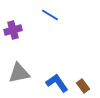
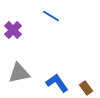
blue line: moved 1 px right, 1 px down
purple cross: rotated 30 degrees counterclockwise
brown rectangle: moved 3 px right, 2 px down
